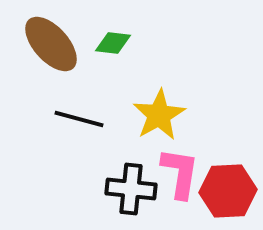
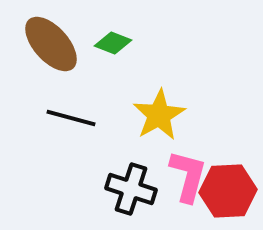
green diamond: rotated 15 degrees clockwise
black line: moved 8 px left, 1 px up
pink L-shape: moved 8 px right, 3 px down; rotated 6 degrees clockwise
black cross: rotated 12 degrees clockwise
